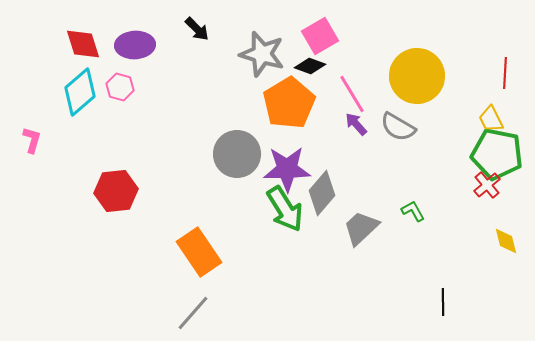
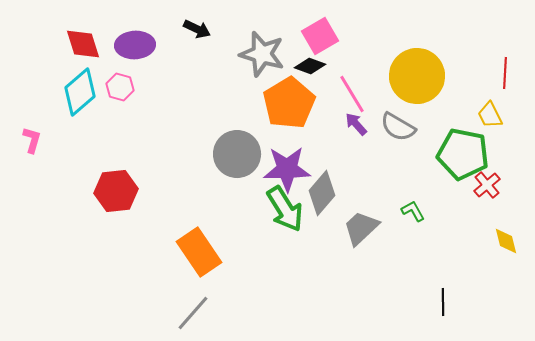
black arrow: rotated 20 degrees counterclockwise
yellow trapezoid: moved 1 px left, 4 px up
green pentagon: moved 34 px left
